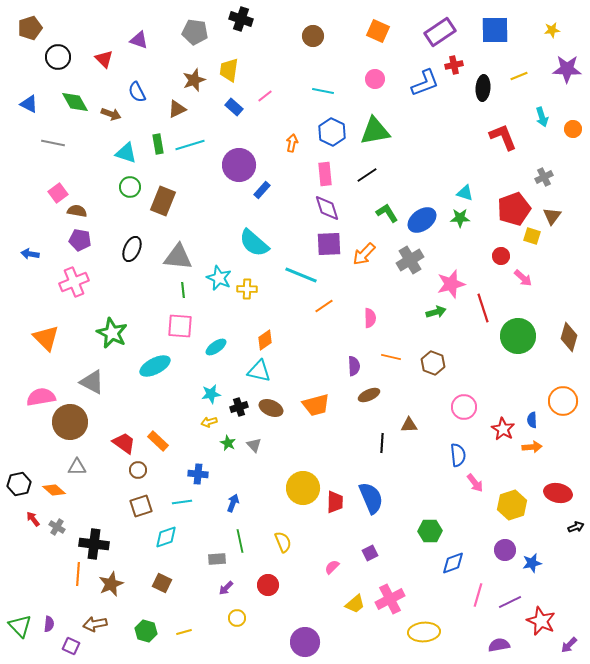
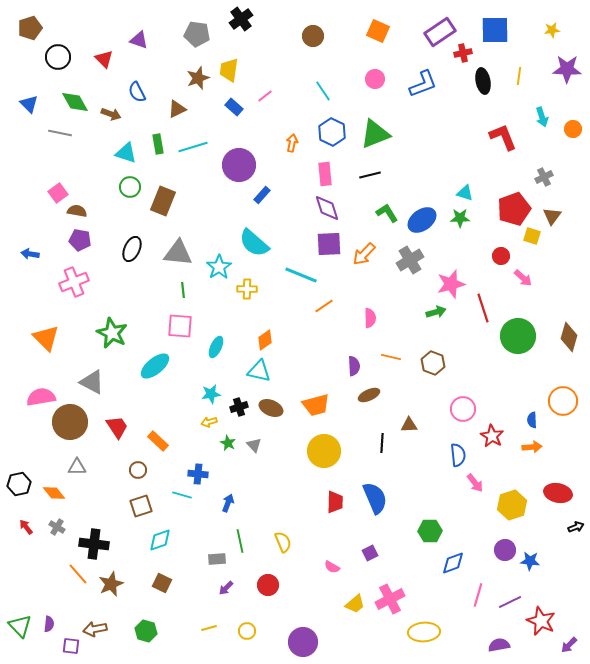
black cross at (241, 19): rotated 35 degrees clockwise
gray pentagon at (195, 32): moved 2 px right, 2 px down
red cross at (454, 65): moved 9 px right, 12 px up
yellow line at (519, 76): rotated 60 degrees counterclockwise
brown star at (194, 80): moved 4 px right, 2 px up
blue L-shape at (425, 83): moved 2 px left, 1 px down
black ellipse at (483, 88): moved 7 px up; rotated 15 degrees counterclockwise
cyan line at (323, 91): rotated 45 degrees clockwise
blue triangle at (29, 104): rotated 18 degrees clockwise
green triangle at (375, 131): moved 3 px down; rotated 12 degrees counterclockwise
gray line at (53, 143): moved 7 px right, 10 px up
cyan line at (190, 145): moved 3 px right, 2 px down
black line at (367, 175): moved 3 px right; rotated 20 degrees clockwise
blue rectangle at (262, 190): moved 5 px down
gray triangle at (178, 257): moved 4 px up
cyan star at (219, 278): moved 11 px up; rotated 15 degrees clockwise
cyan ellipse at (216, 347): rotated 30 degrees counterclockwise
cyan ellipse at (155, 366): rotated 12 degrees counterclockwise
pink circle at (464, 407): moved 1 px left, 2 px down
red star at (503, 429): moved 11 px left, 7 px down
red trapezoid at (124, 443): moved 7 px left, 16 px up; rotated 20 degrees clockwise
yellow circle at (303, 488): moved 21 px right, 37 px up
orange diamond at (54, 490): moved 3 px down; rotated 10 degrees clockwise
blue semicircle at (371, 498): moved 4 px right
cyan line at (182, 502): moved 7 px up; rotated 24 degrees clockwise
blue arrow at (233, 503): moved 5 px left
red arrow at (33, 519): moved 7 px left, 8 px down
cyan diamond at (166, 537): moved 6 px left, 3 px down
blue star at (532, 563): moved 2 px left, 2 px up; rotated 18 degrees clockwise
pink semicircle at (332, 567): rotated 105 degrees counterclockwise
orange line at (78, 574): rotated 45 degrees counterclockwise
yellow circle at (237, 618): moved 10 px right, 13 px down
brown arrow at (95, 624): moved 5 px down
yellow line at (184, 632): moved 25 px right, 4 px up
purple circle at (305, 642): moved 2 px left
purple square at (71, 646): rotated 18 degrees counterclockwise
